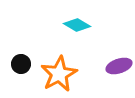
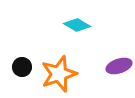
black circle: moved 1 px right, 3 px down
orange star: rotated 9 degrees clockwise
